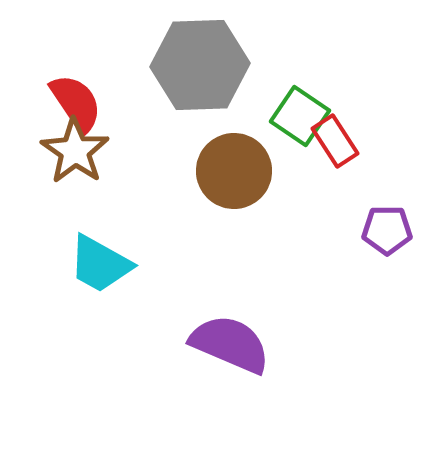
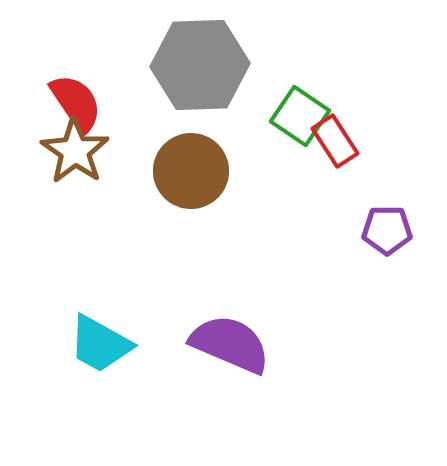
brown circle: moved 43 px left
cyan trapezoid: moved 80 px down
